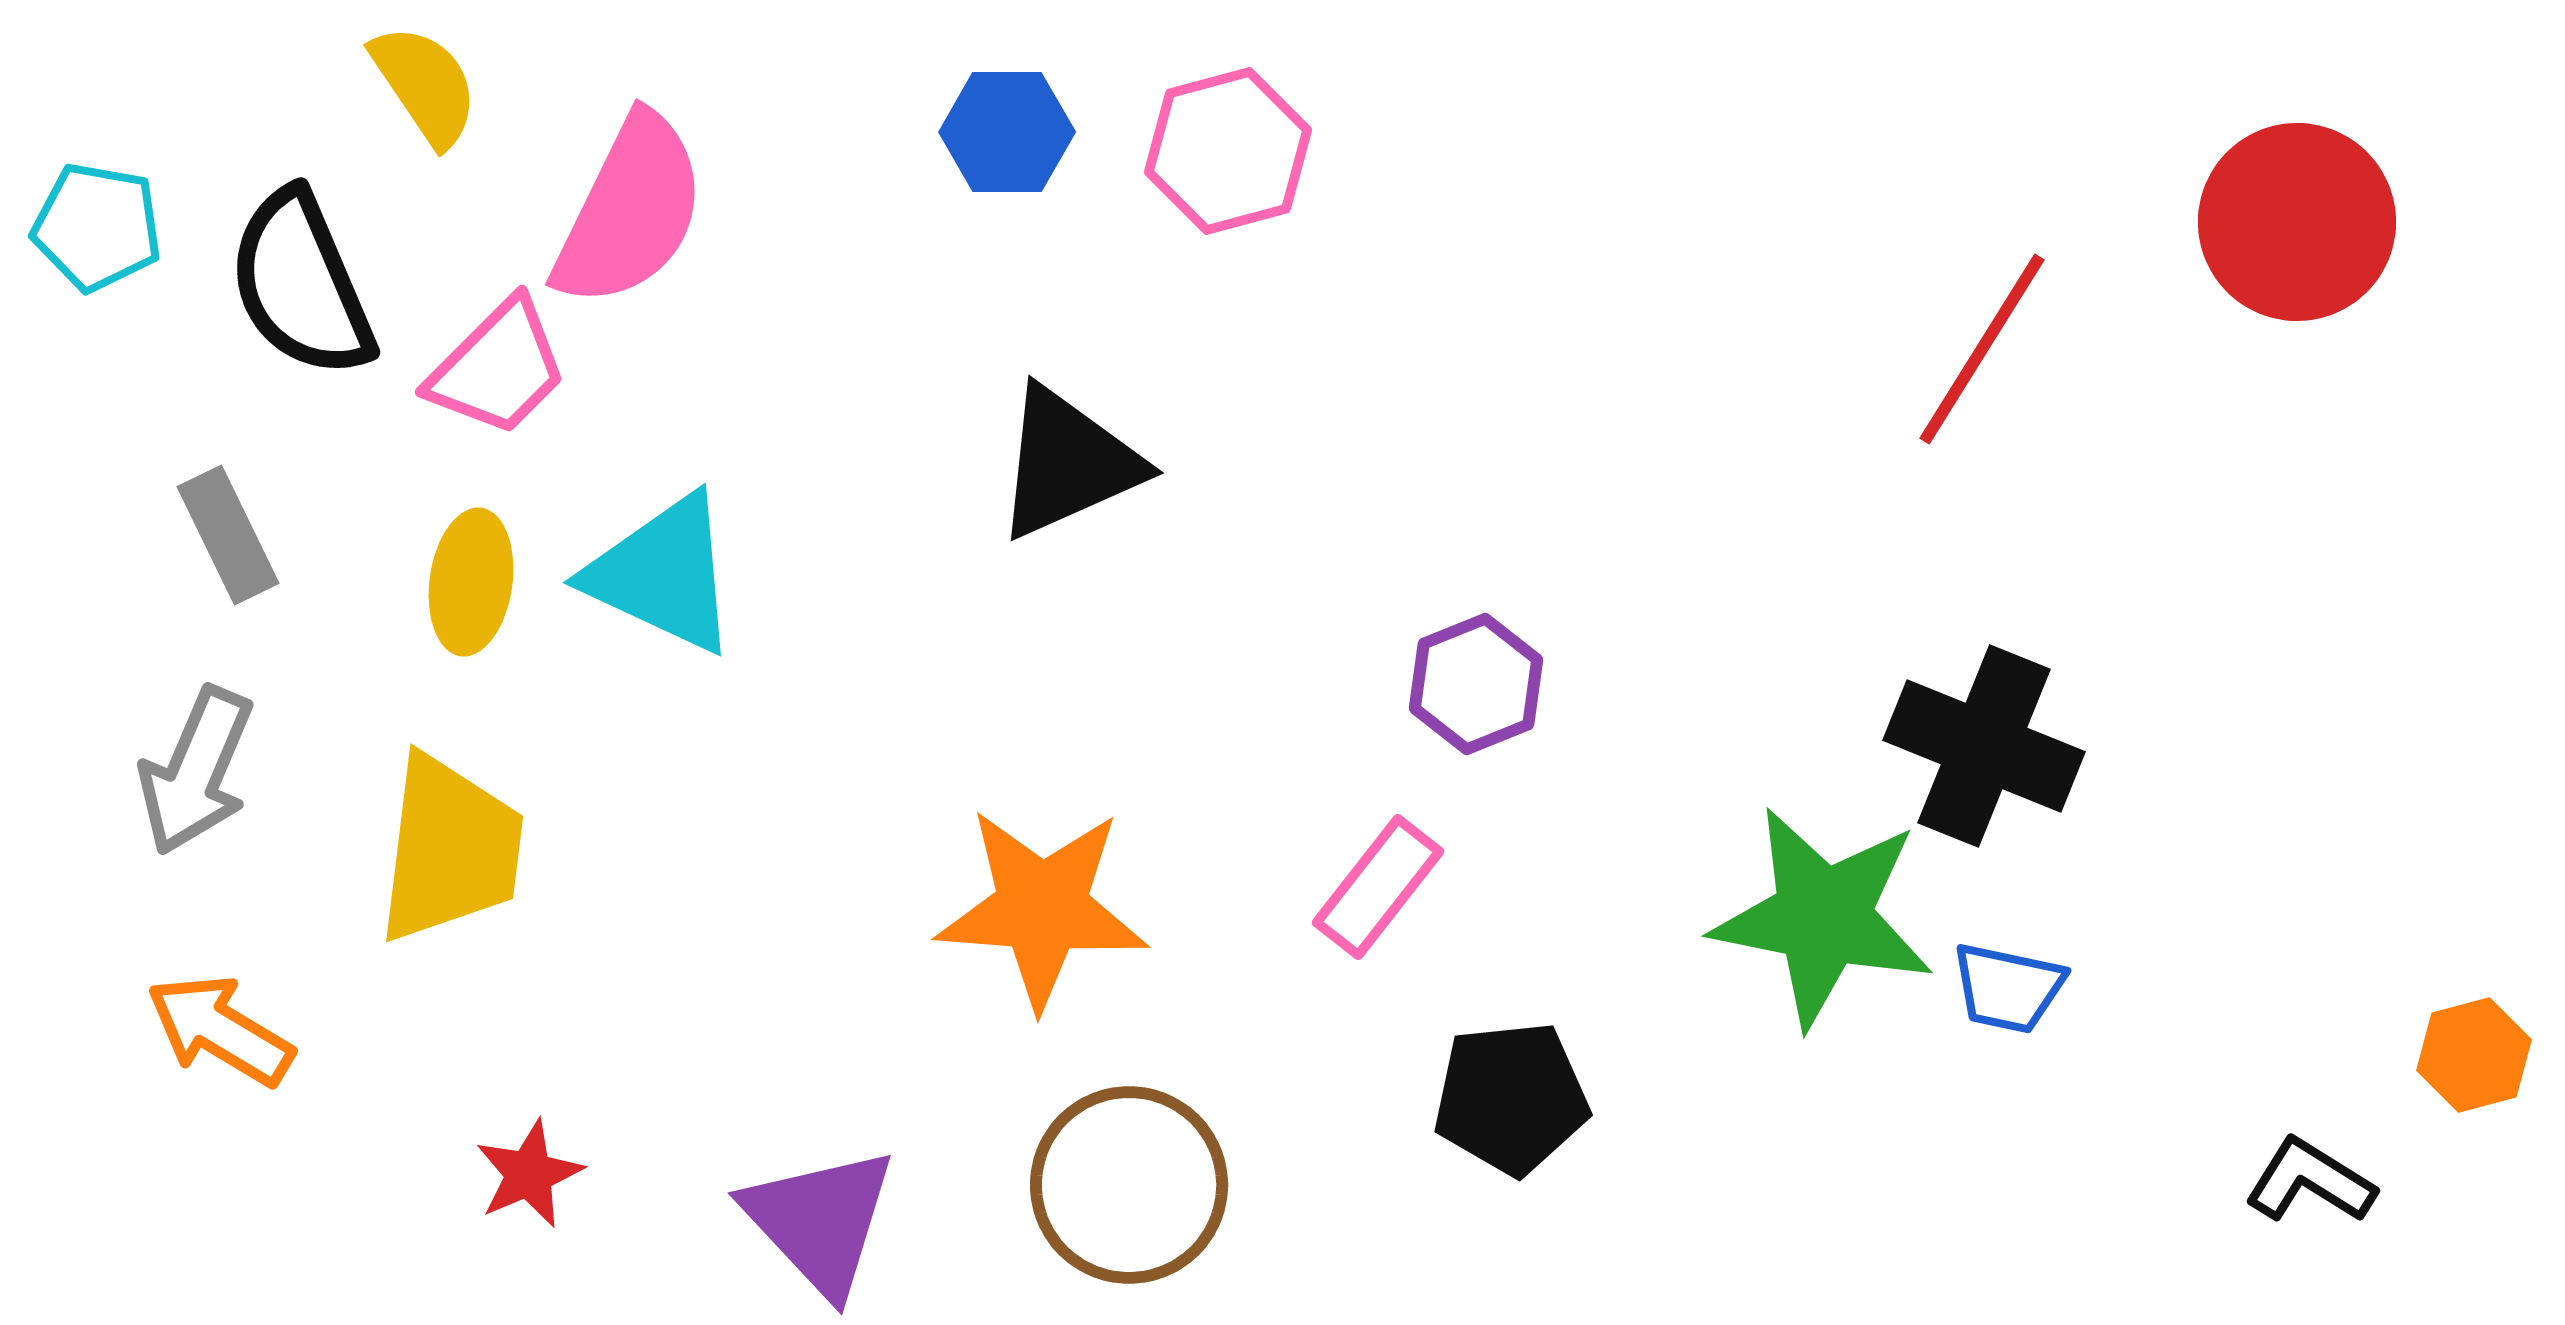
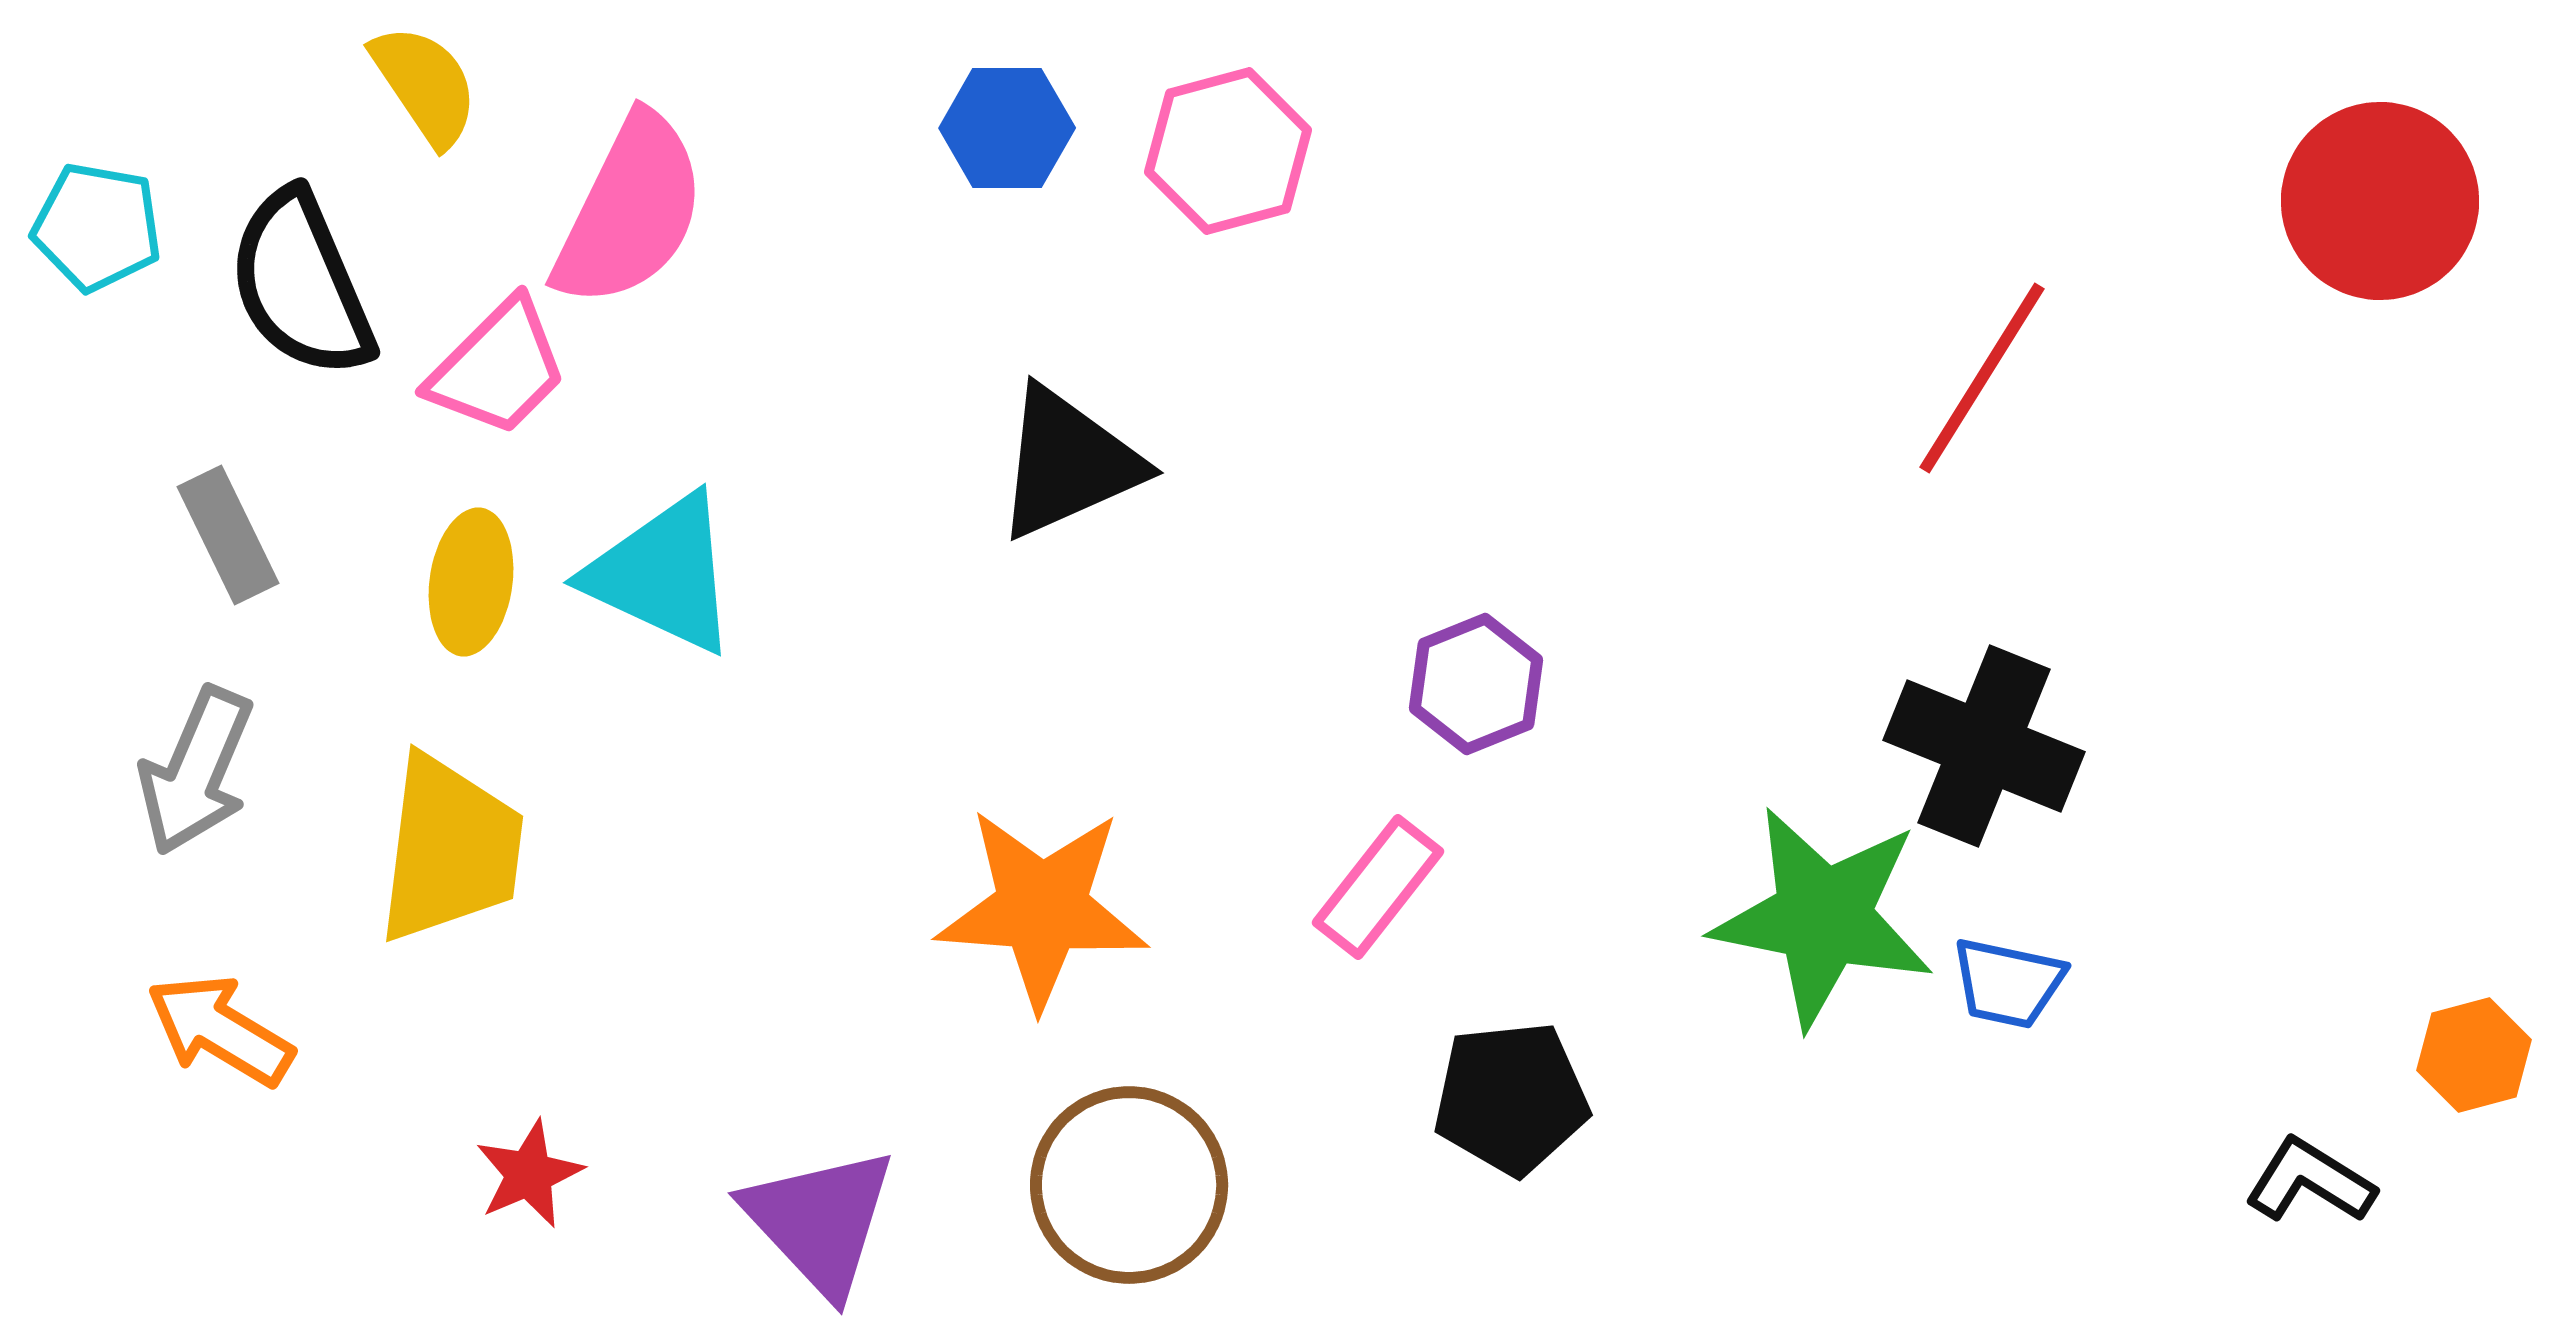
blue hexagon: moved 4 px up
red circle: moved 83 px right, 21 px up
red line: moved 29 px down
blue trapezoid: moved 5 px up
